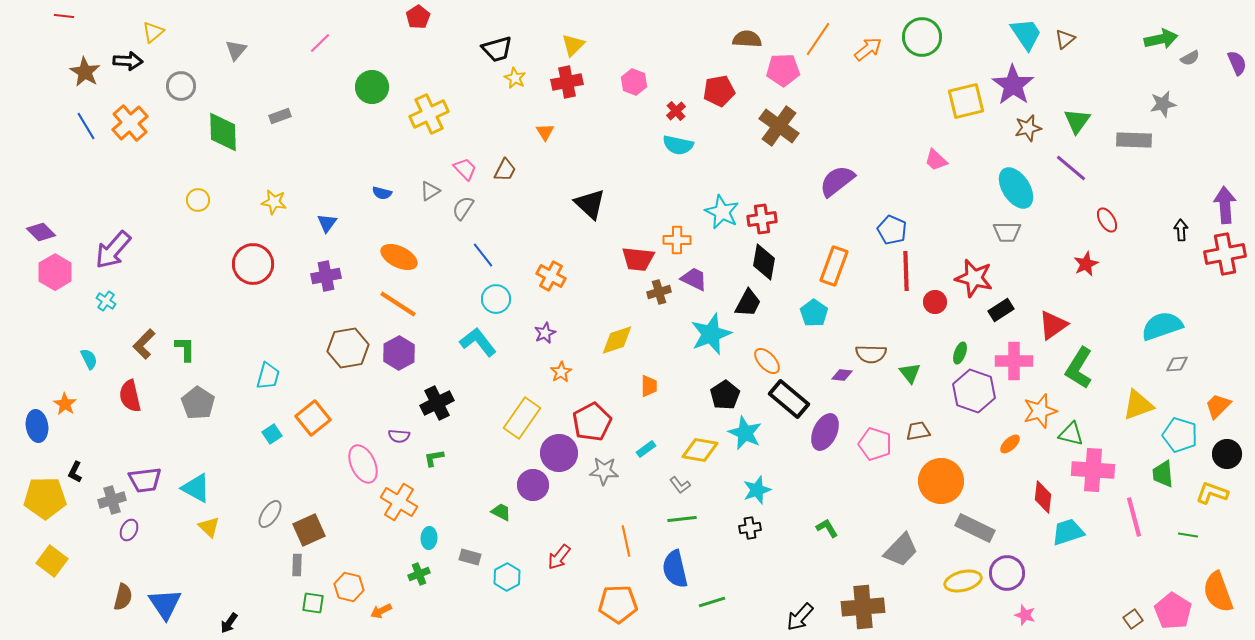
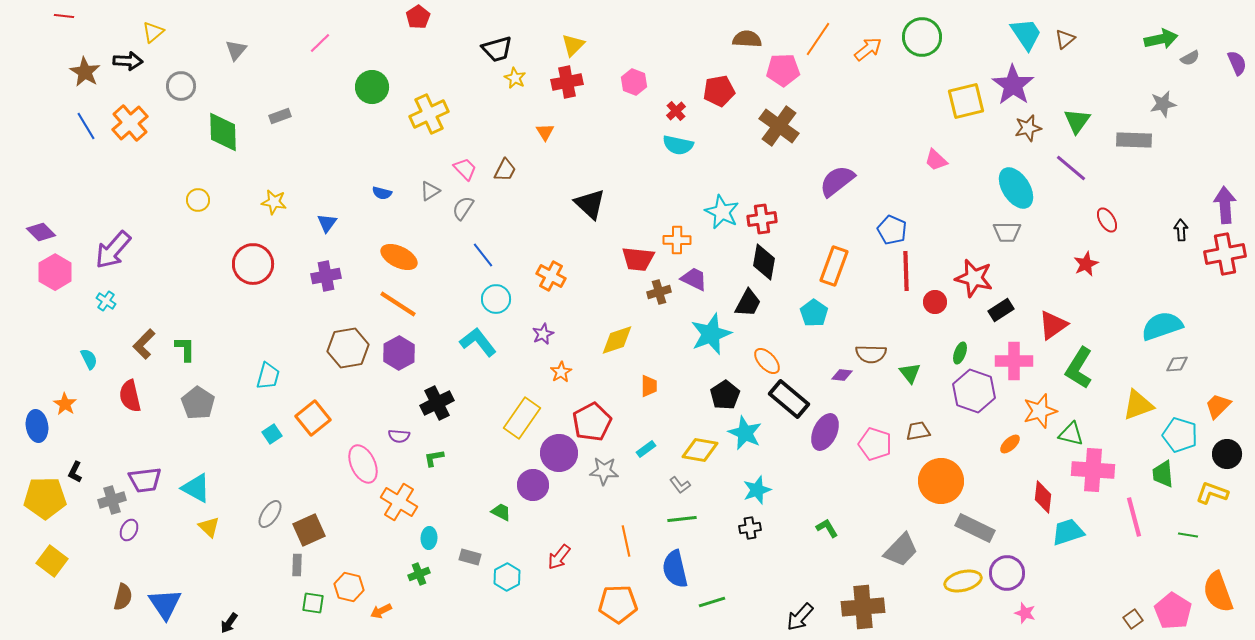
purple star at (545, 333): moved 2 px left, 1 px down
pink star at (1025, 615): moved 2 px up
